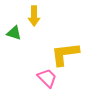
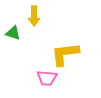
green triangle: moved 1 px left
pink trapezoid: rotated 140 degrees clockwise
